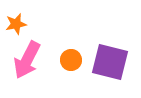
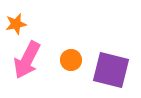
purple square: moved 1 px right, 8 px down
